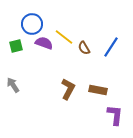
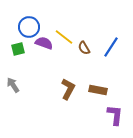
blue circle: moved 3 px left, 3 px down
green square: moved 2 px right, 3 px down
